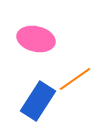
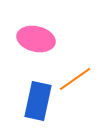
blue rectangle: rotated 21 degrees counterclockwise
